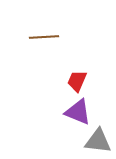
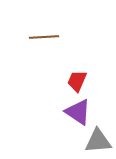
purple triangle: rotated 12 degrees clockwise
gray triangle: rotated 12 degrees counterclockwise
